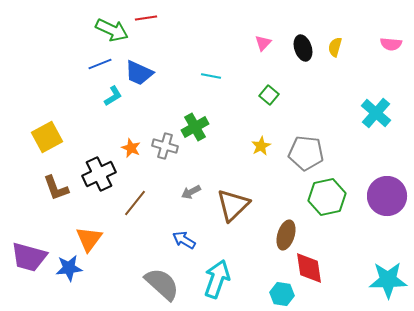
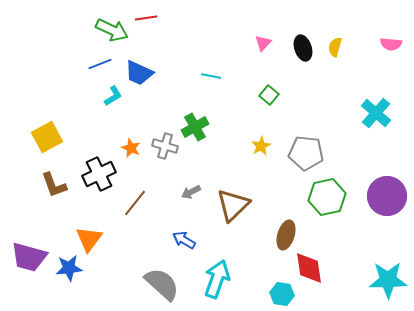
brown L-shape: moved 2 px left, 3 px up
